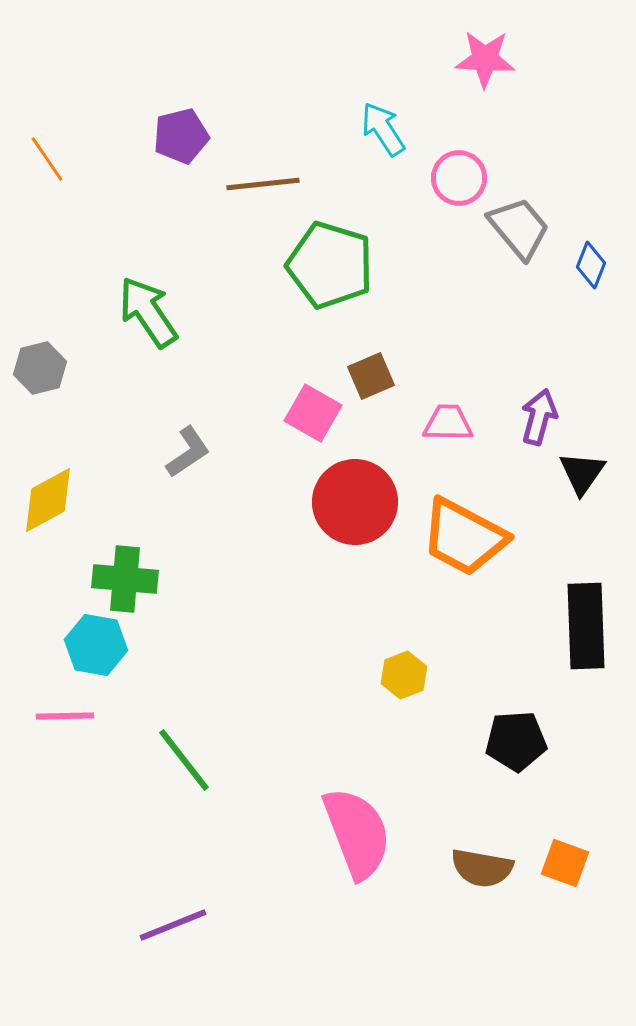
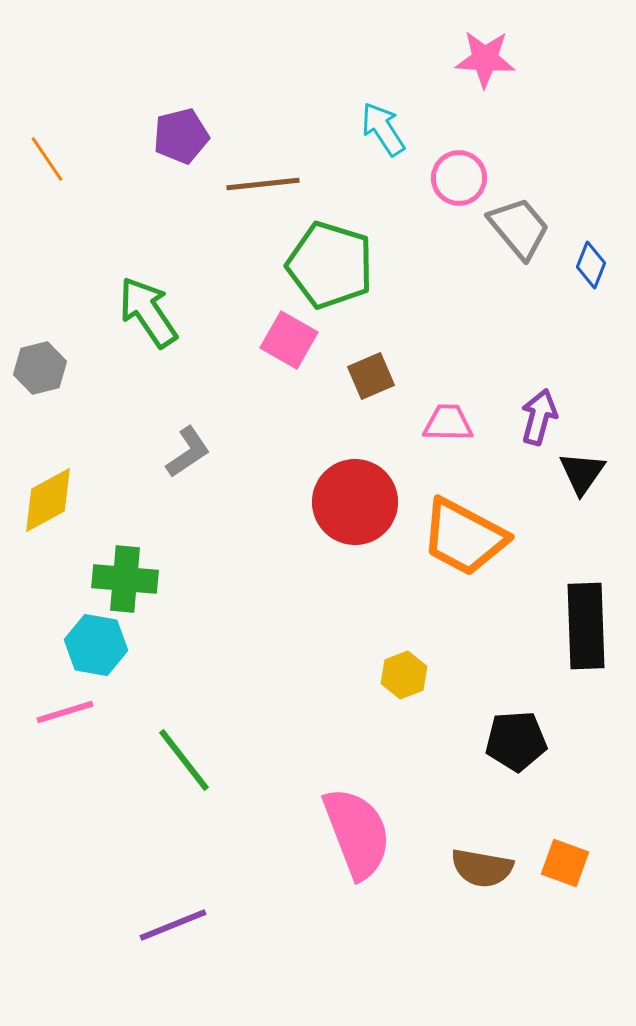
pink square: moved 24 px left, 73 px up
pink line: moved 4 px up; rotated 16 degrees counterclockwise
